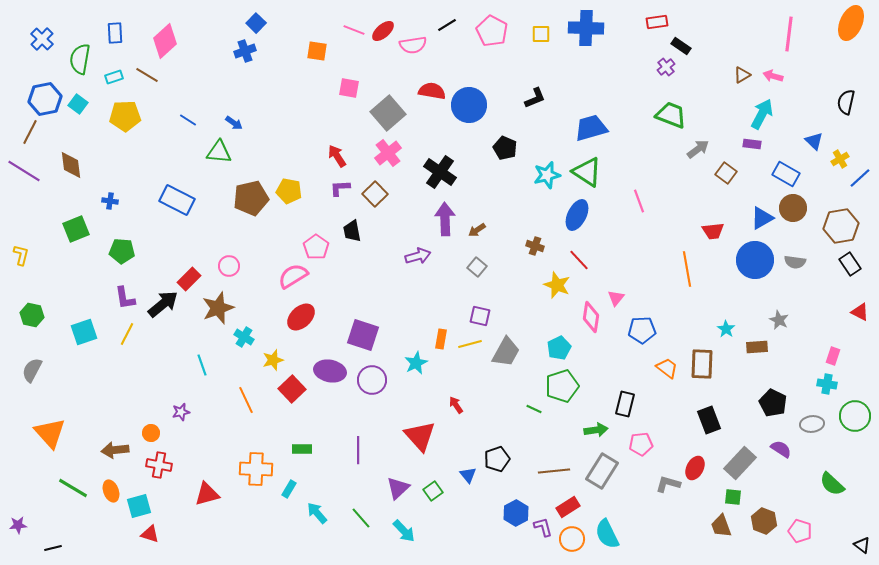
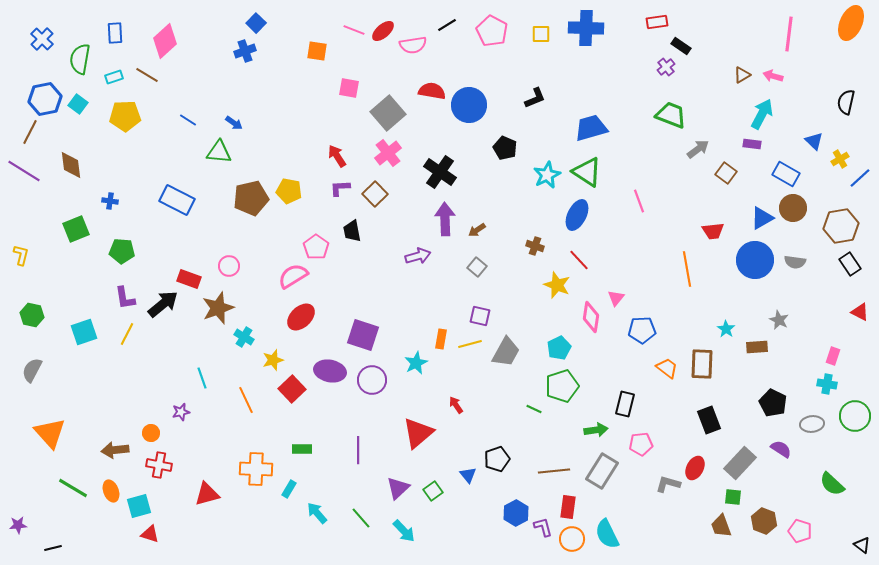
cyan star at (547, 175): rotated 12 degrees counterclockwise
red rectangle at (189, 279): rotated 65 degrees clockwise
cyan line at (202, 365): moved 13 px down
red triangle at (420, 436): moved 2 px left, 3 px up; rotated 32 degrees clockwise
red rectangle at (568, 507): rotated 50 degrees counterclockwise
